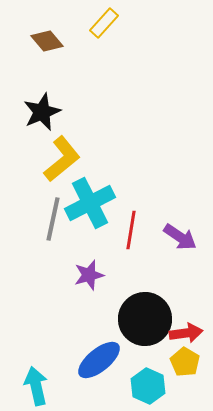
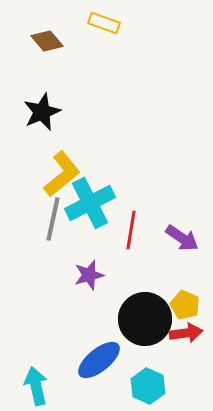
yellow rectangle: rotated 68 degrees clockwise
yellow L-shape: moved 15 px down
purple arrow: moved 2 px right, 1 px down
yellow pentagon: moved 57 px up; rotated 8 degrees counterclockwise
